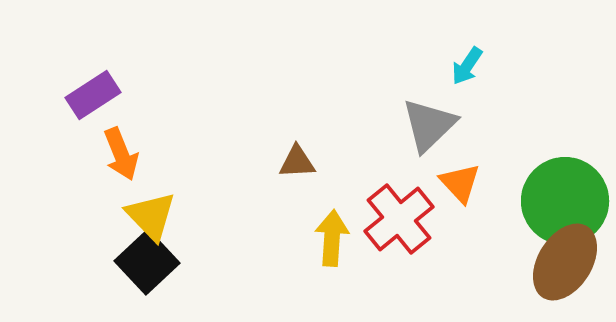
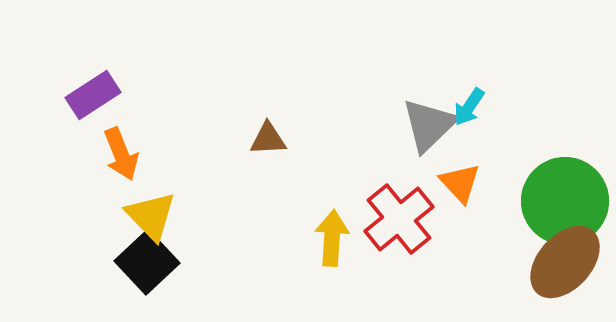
cyan arrow: moved 2 px right, 41 px down
brown triangle: moved 29 px left, 23 px up
brown ellipse: rotated 10 degrees clockwise
